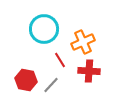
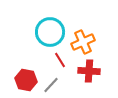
cyan circle: moved 6 px right, 3 px down
